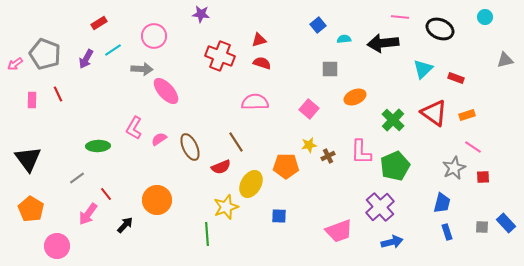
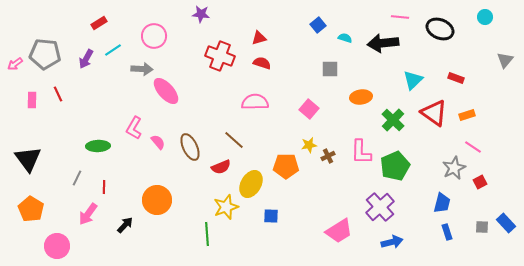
cyan semicircle at (344, 39): moved 1 px right, 1 px up; rotated 24 degrees clockwise
red triangle at (259, 40): moved 2 px up
gray pentagon at (45, 54): rotated 16 degrees counterclockwise
gray triangle at (505, 60): rotated 36 degrees counterclockwise
cyan triangle at (423, 69): moved 10 px left, 11 px down
orange ellipse at (355, 97): moved 6 px right; rotated 15 degrees clockwise
pink semicircle at (159, 139): moved 1 px left, 3 px down; rotated 84 degrees clockwise
brown line at (236, 142): moved 2 px left, 2 px up; rotated 15 degrees counterclockwise
red square at (483, 177): moved 3 px left, 5 px down; rotated 24 degrees counterclockwise
gray line at (77, 178): rotated 28 degrees counterclockwise
red line at (106, 194): moved 2 px left, 7 px up; rotated 40 degrees clockwise
blue square at (279, 216): moved 8 px left
pink trapezoid at (339, 231): rotated 12 degrees counterclockwise
